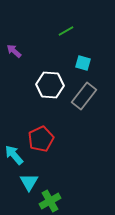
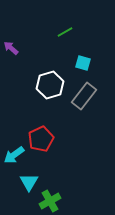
green line: moved 1 px left, 1 px down
purple arrow: moved 3 px left, 3 px up
white hexagon: rotated 20 degrees counterclockwise
cyan arrow: rotated 85 degrees counterclockwise
